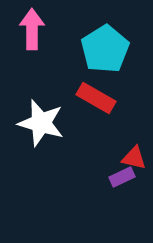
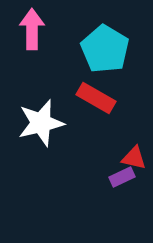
cyan pentagon: rotated 9 degrees counterclockwise
white star: rotated 30 degrees counterclockwise
